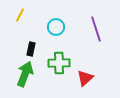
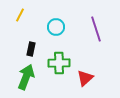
green arrow: moved 1 px right, 3 px down
